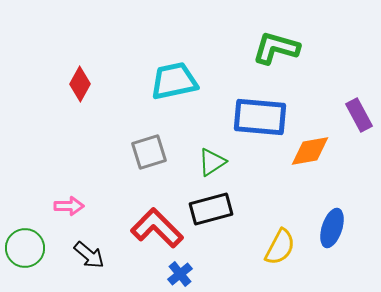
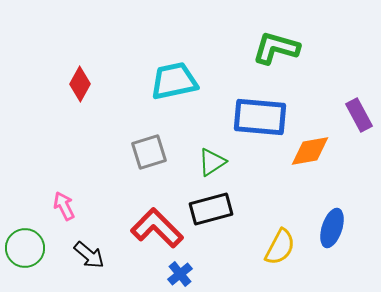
pink arrow: moved 5 px left; rotated 116 degrees counterclockwise
